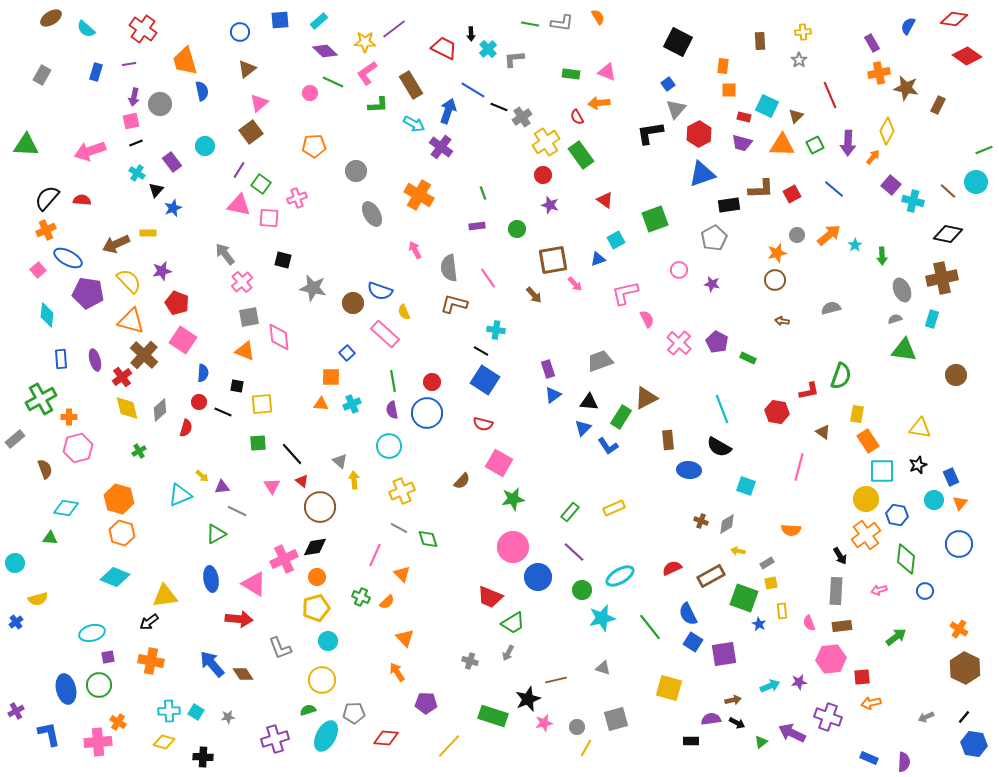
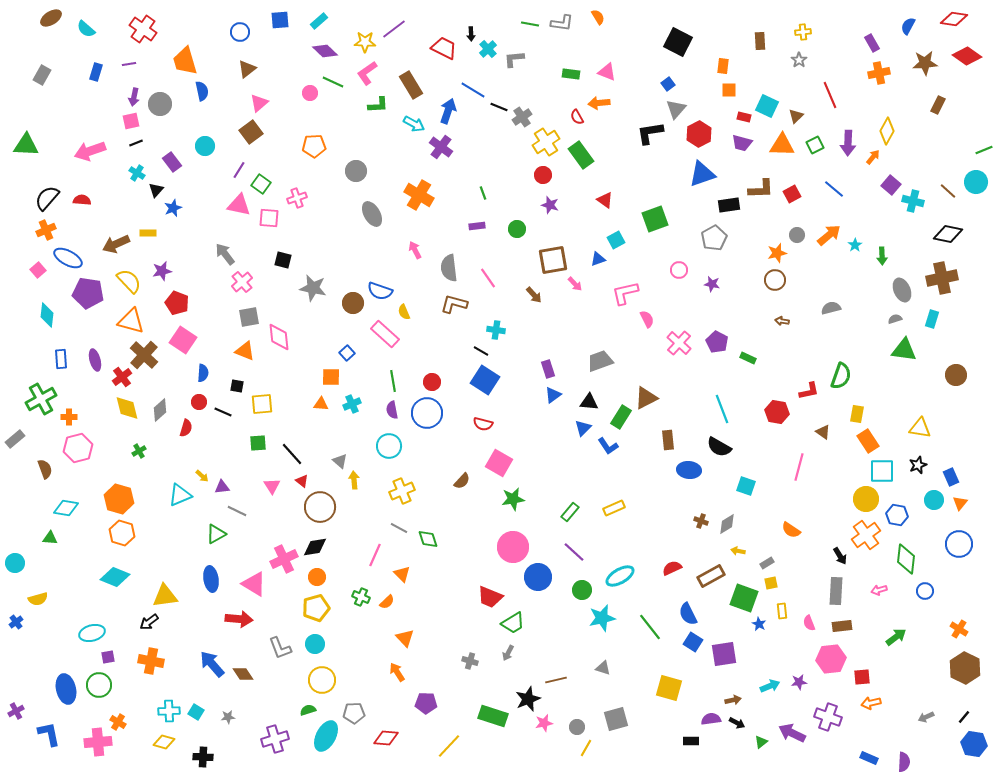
brown star at (906, 88): moved 19 px right, 25 px up; rotated 15 degrees counterclockwise
orange semicircle at (791, 530): rotated 30 degrees clockwise
cyan circle at (328, 641): moved 13 px left, 3 px down
